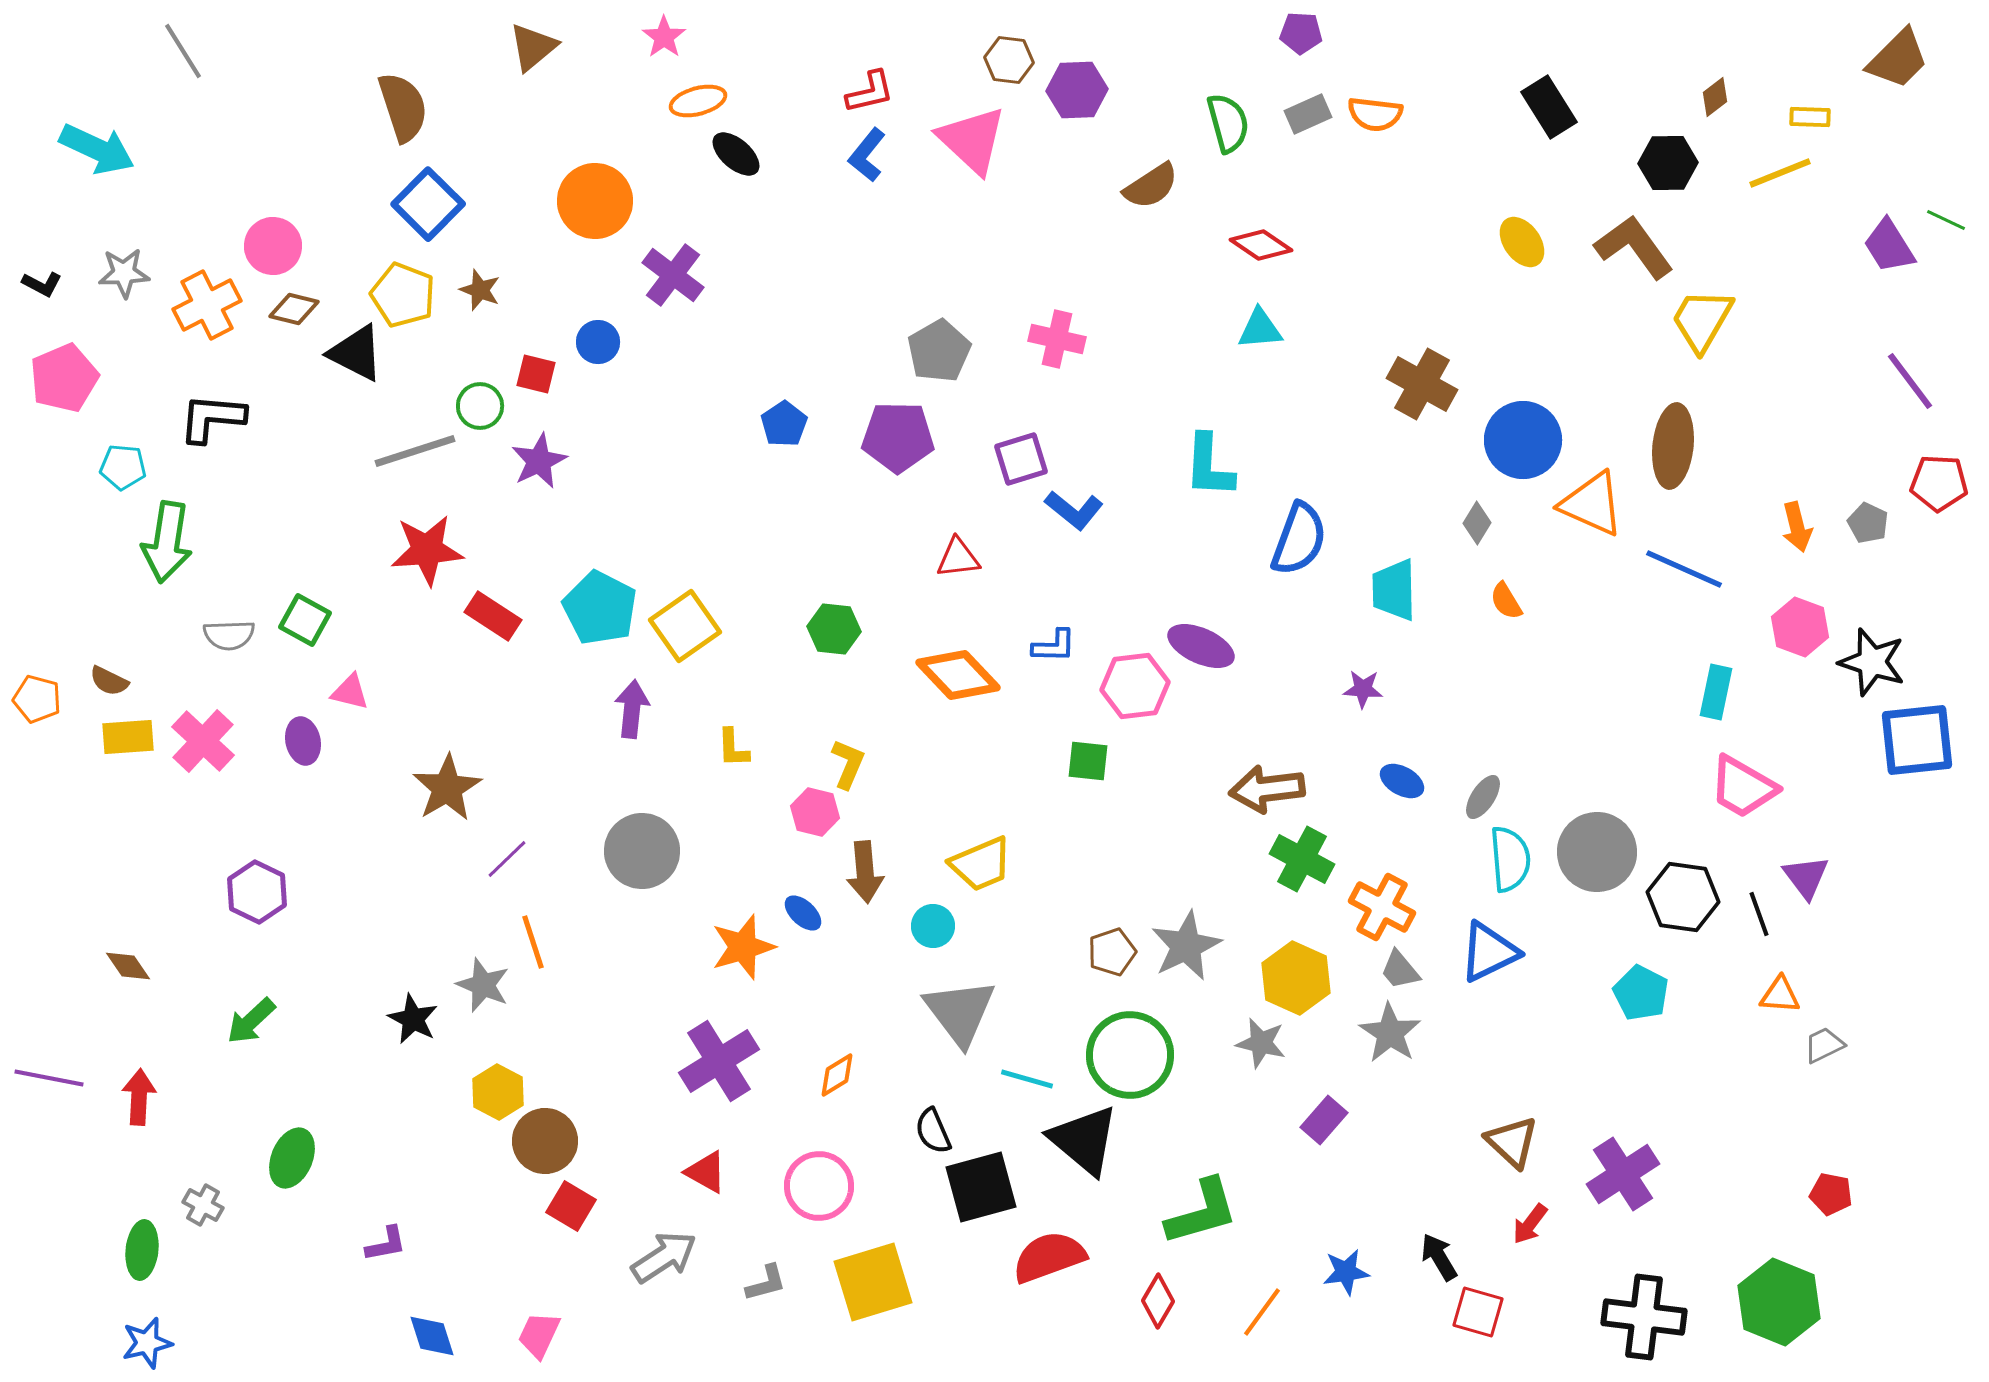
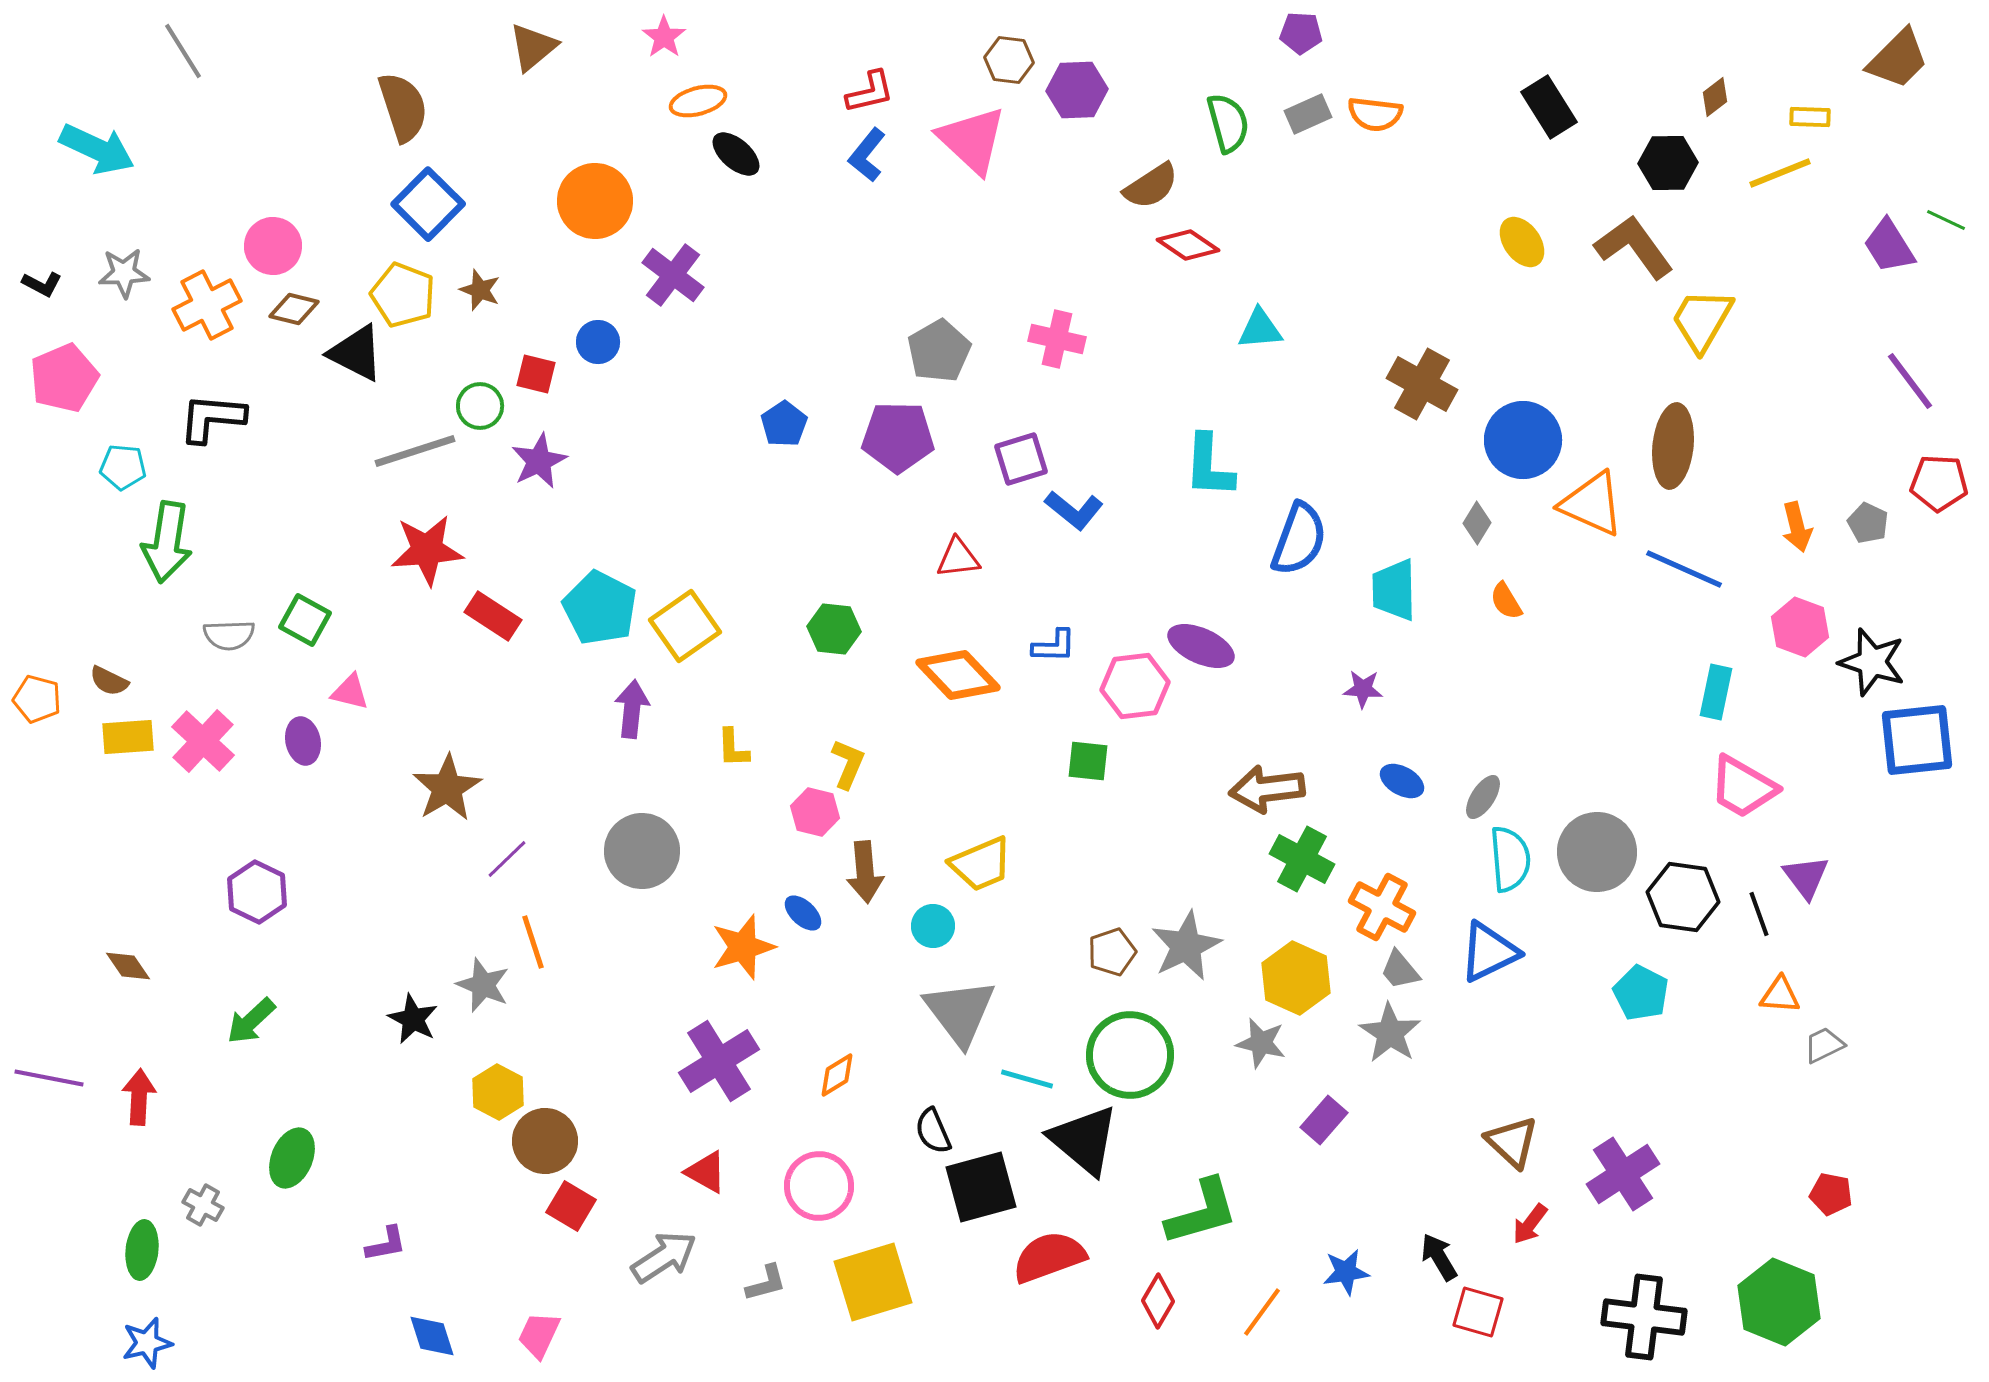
red diamond at (1261, 245): moved 73 px left
